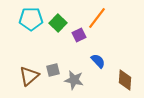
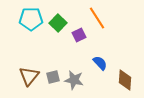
orange line: rotated 70 degrees counterclockwise
blue semicircle: moved 2 px right, 2 px down
gray square: moved 7 px down
brown triangle: rotated 10 degrees counterclockwise
